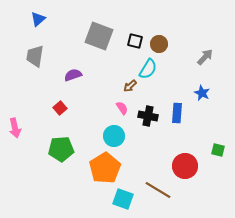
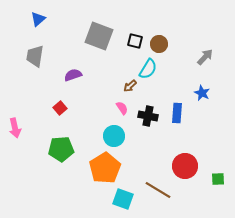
green square: moved 29 px down; rotated 16 degrees counterclockwise
